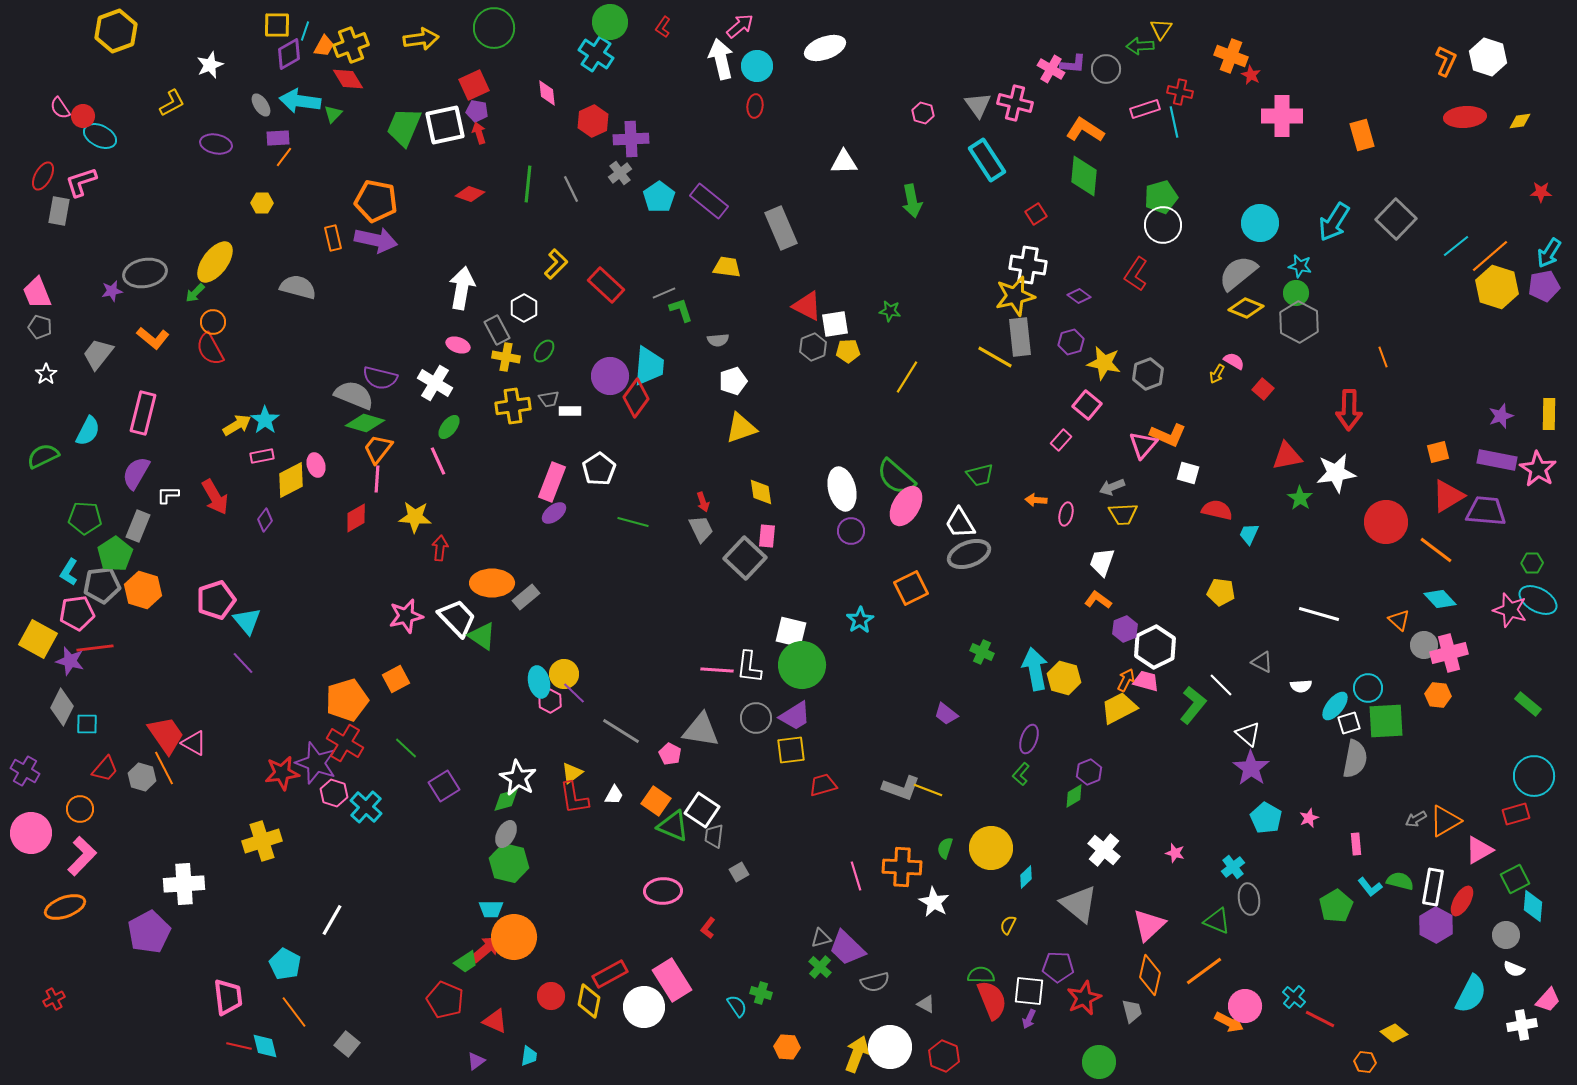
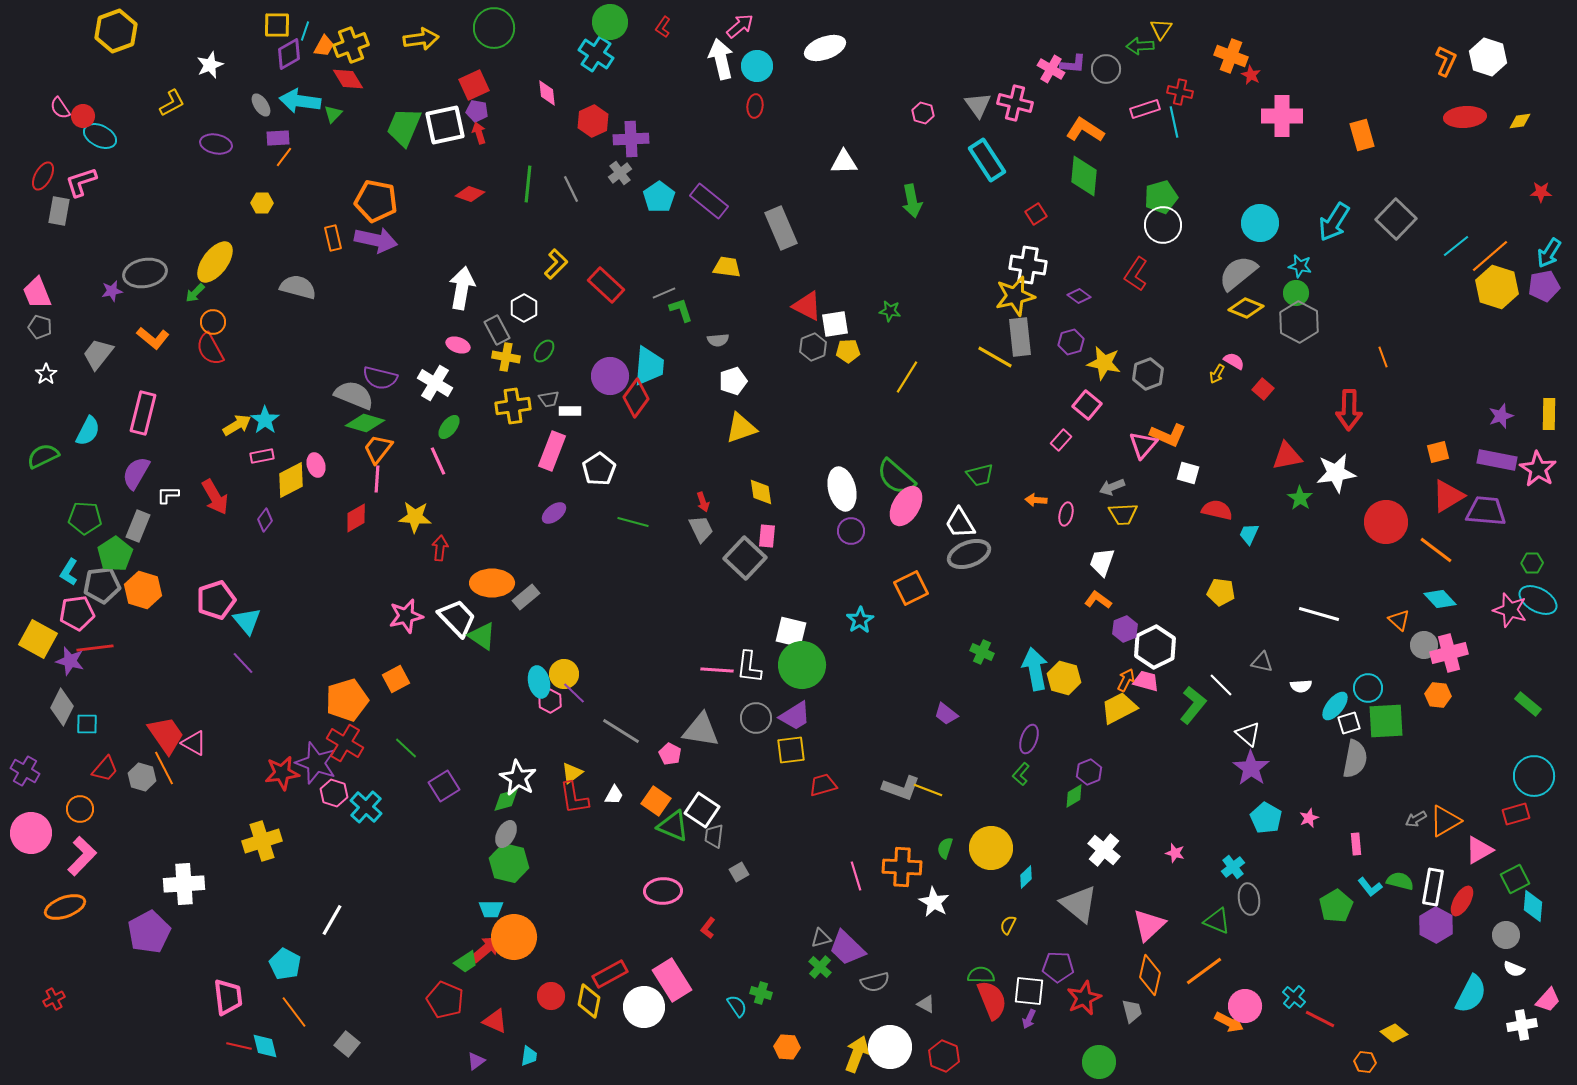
pink rectangle at (552, 482): moved 31 px up
gray triangle at (1262, 662): rotated 15 degrees counterclockwise
